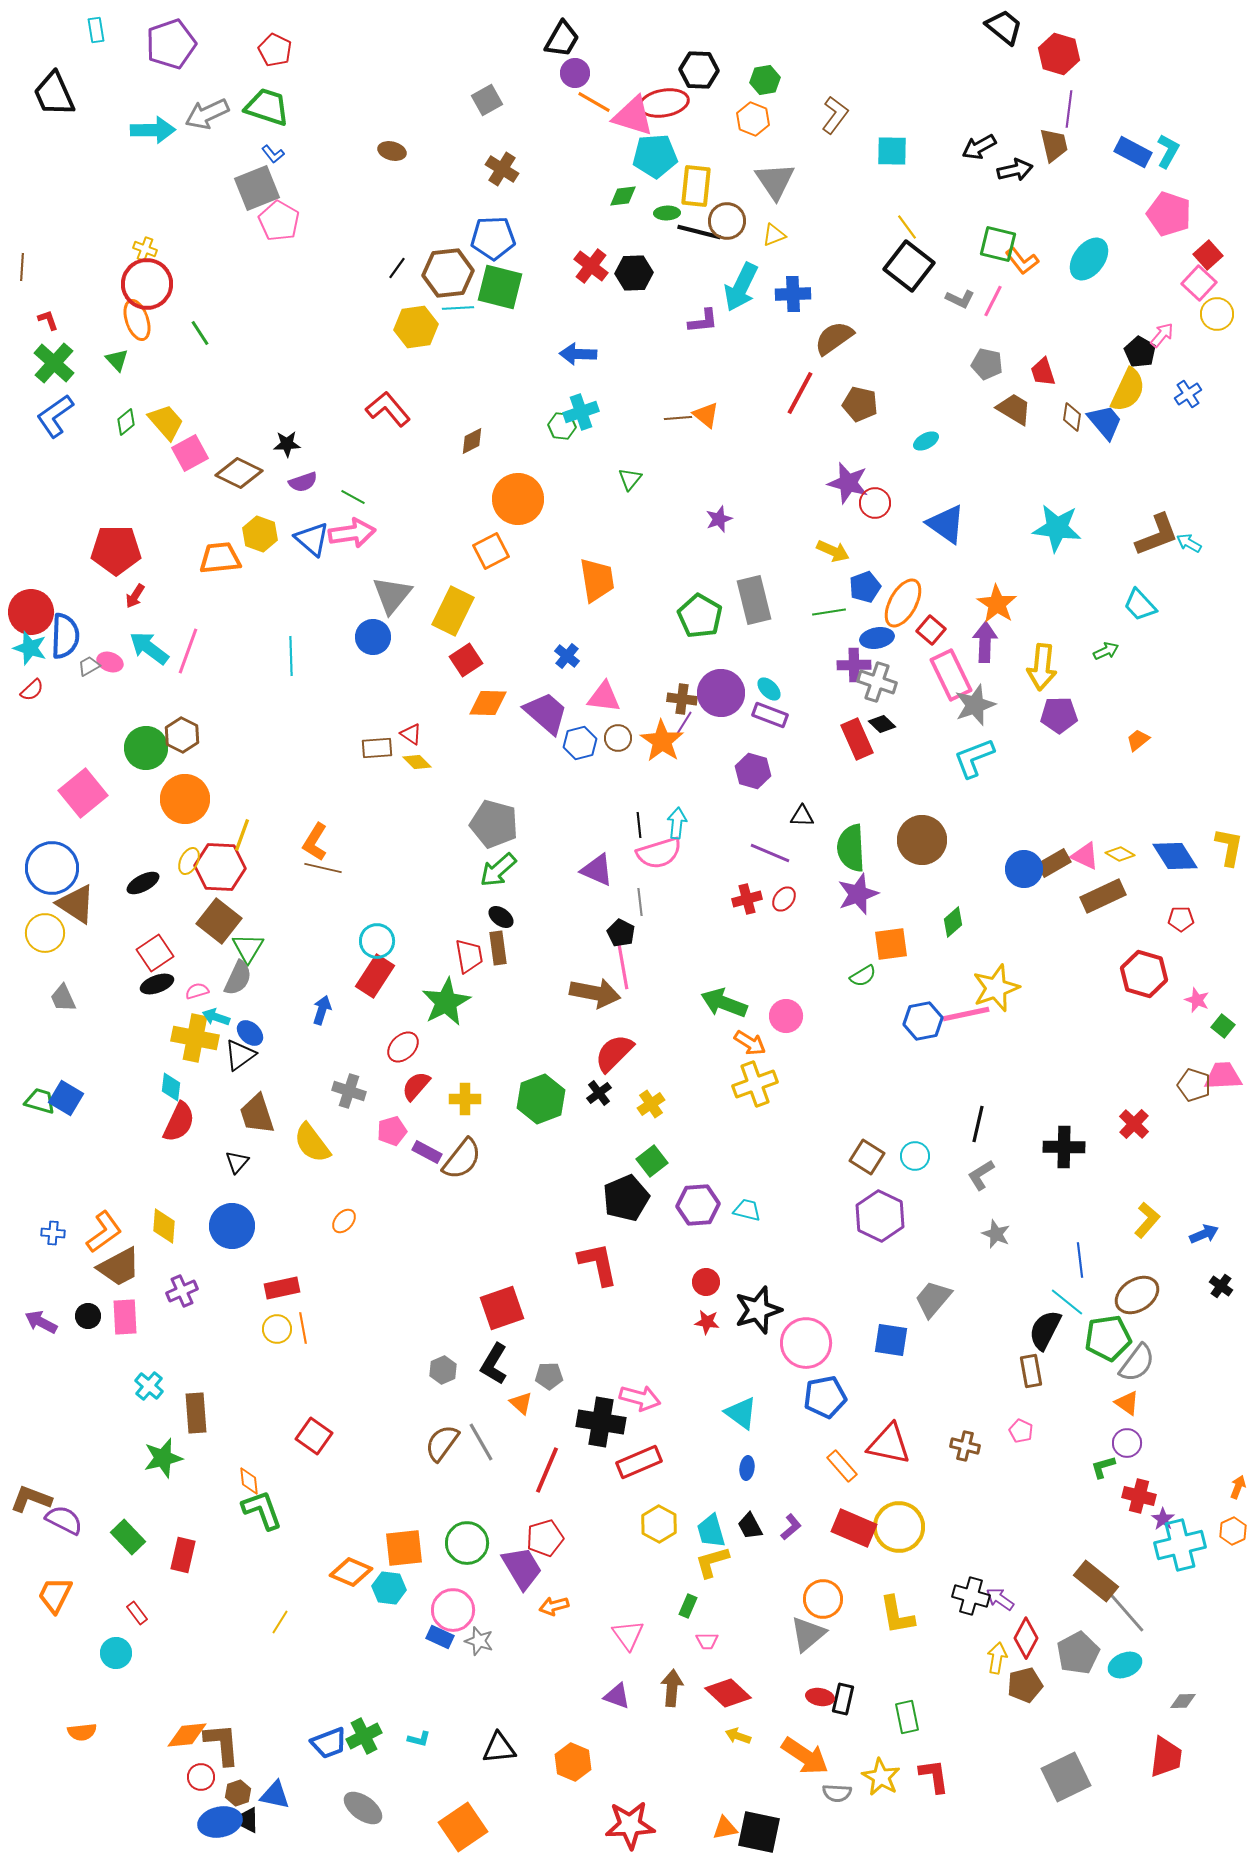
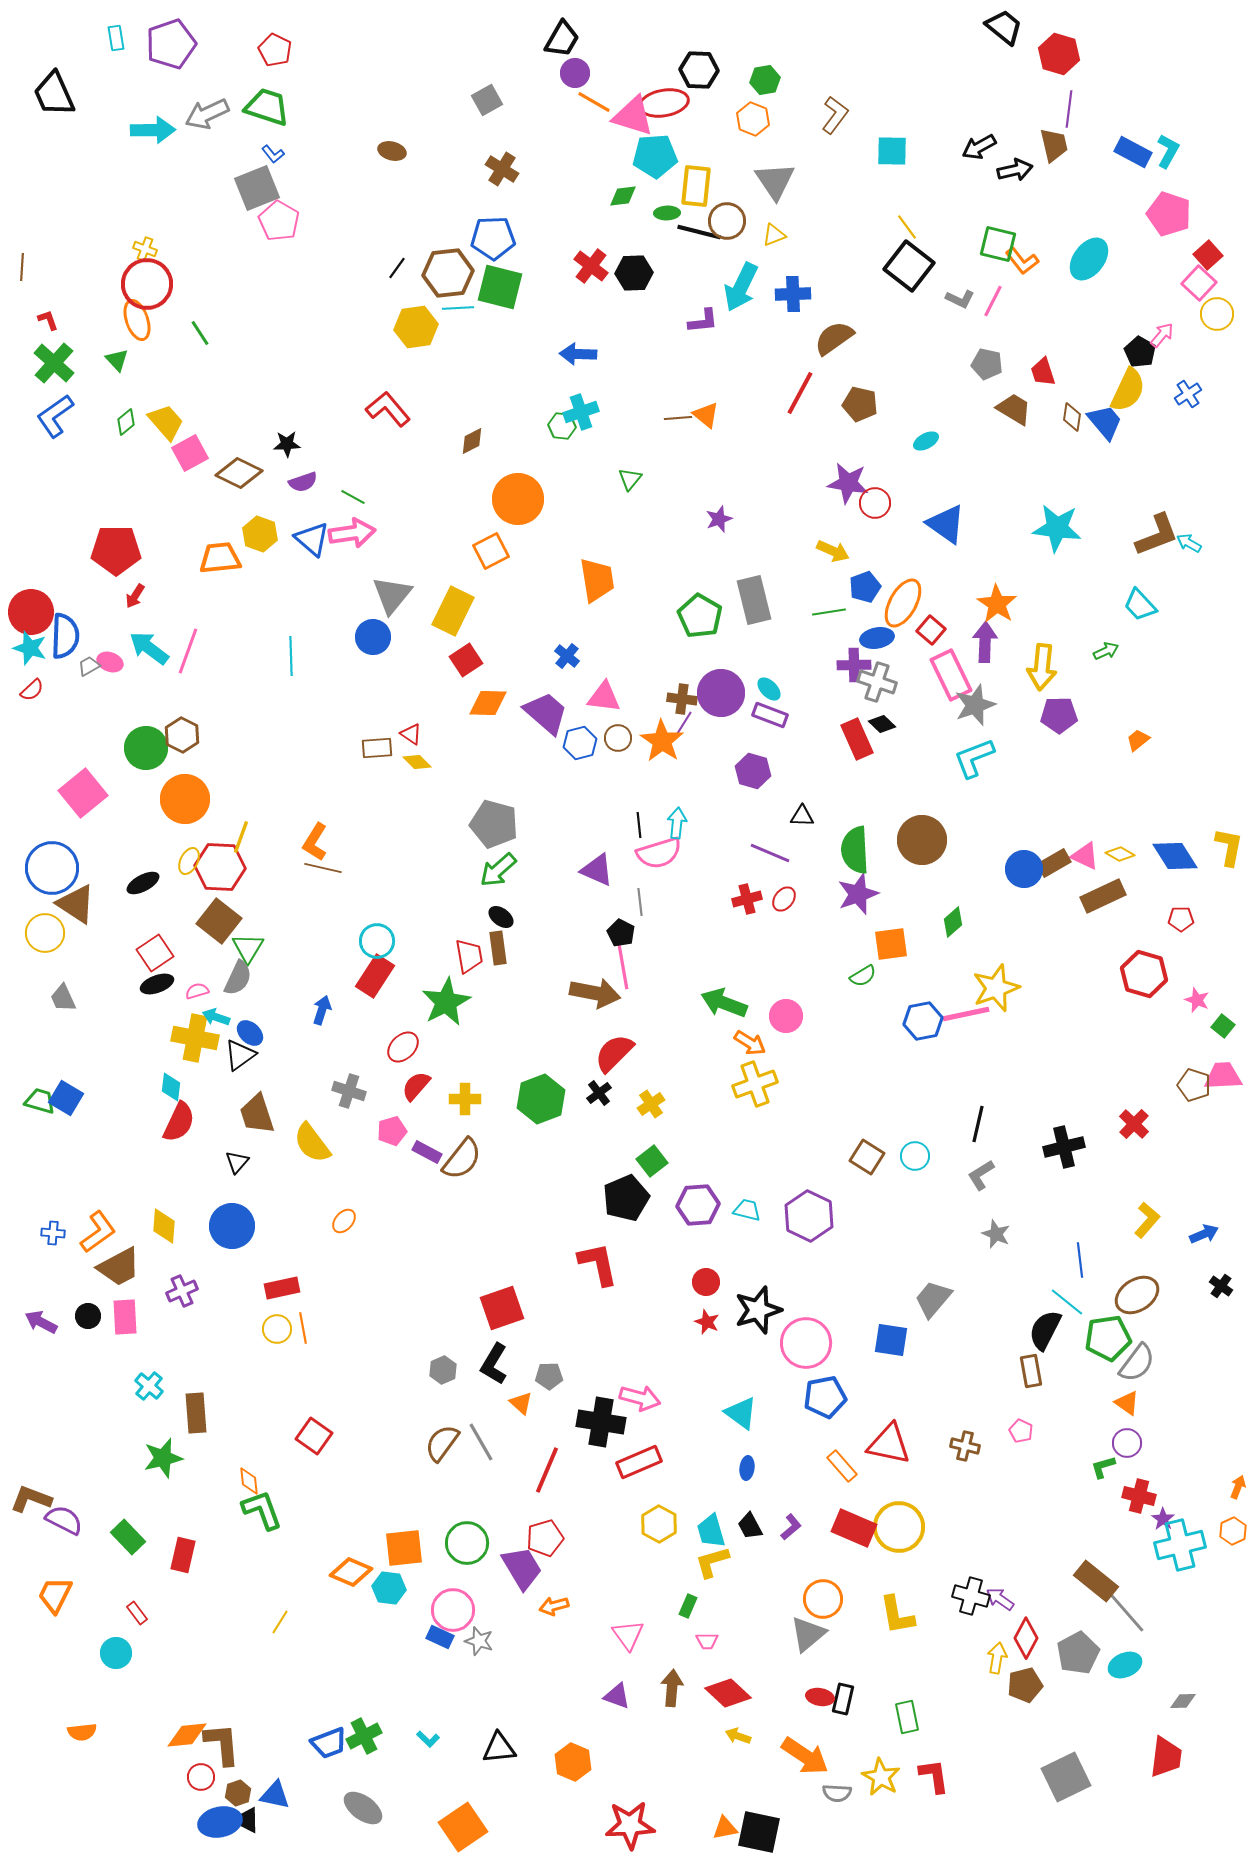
cyan rectangle at (96, 30): moved 20 px right, 8 px down
purple star at (848, 483): rotated 6 degrees counterclockwise
yellow line at (242, 835): moved 1 px left, 2 px down
green semicircle at (851, 848): moved 4 px right, 2 px down
black cross at (1064, 1147): rotated 15 degrees counterclockwise
purple hexagon at (880, 1216): moved 71 px left
orange L-shape at (104, 1232): moved 6 px left
red star at (707, 1322): rotated 15 degrees clockwise
cyan L-shape at (419, 1739): moved 9 px right; rotated 30 degrees clockwise
